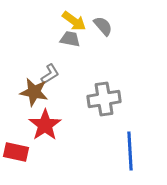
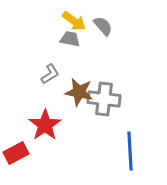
brown star: moved 45 px right
gray cross: rotated 16 degrees clockwise
red rectangle: moved 1 px down; rotated 40 degrees counterclockwise
